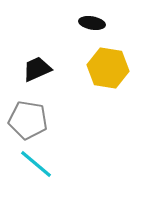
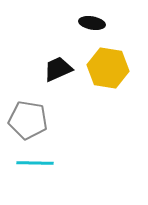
black trapezoid: moved 21 px right
cyan line: moved 1 px left, 1 px up; rotated 39 degrees counterclockwise
